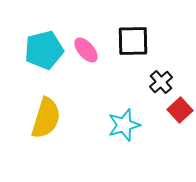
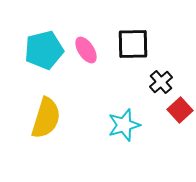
black square: moved 3 px down
pink ellipse: rotated 8 degrees clockwise
